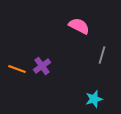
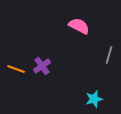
gray line: moved 7 px right
orange line: moved 1 px left
